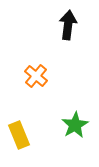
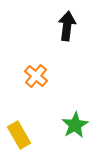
black arrow: moved 1 px left, 1 px down
yellow rectangle: rotated 8 degrees counterclockwise
